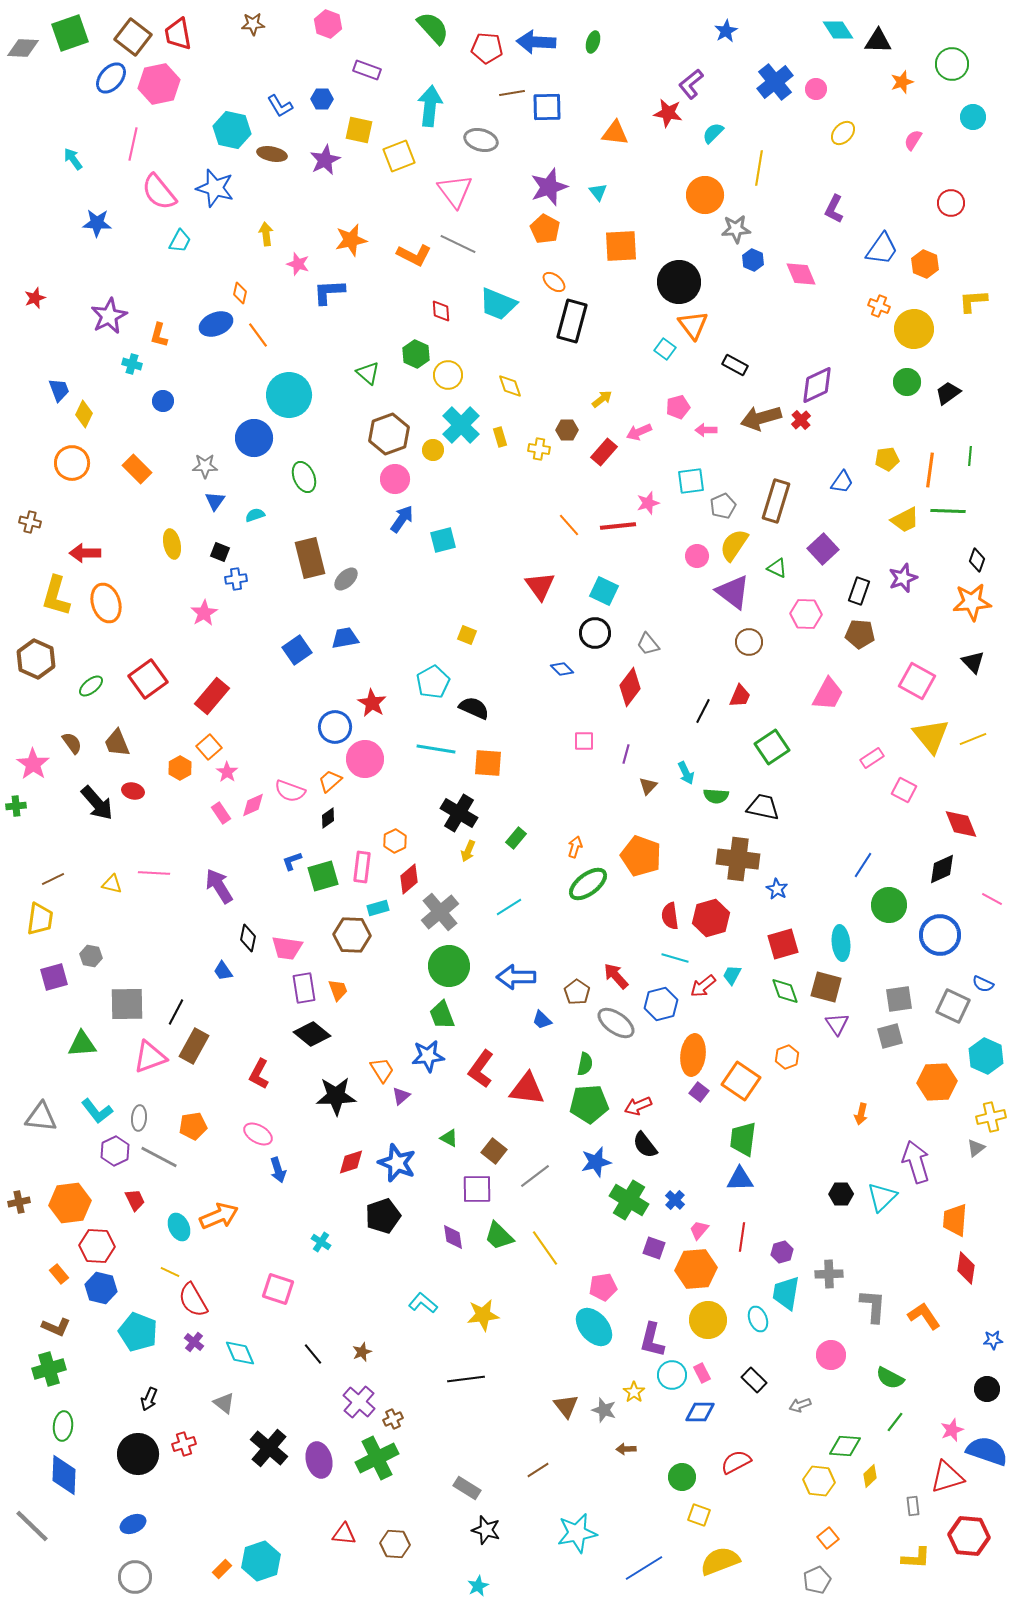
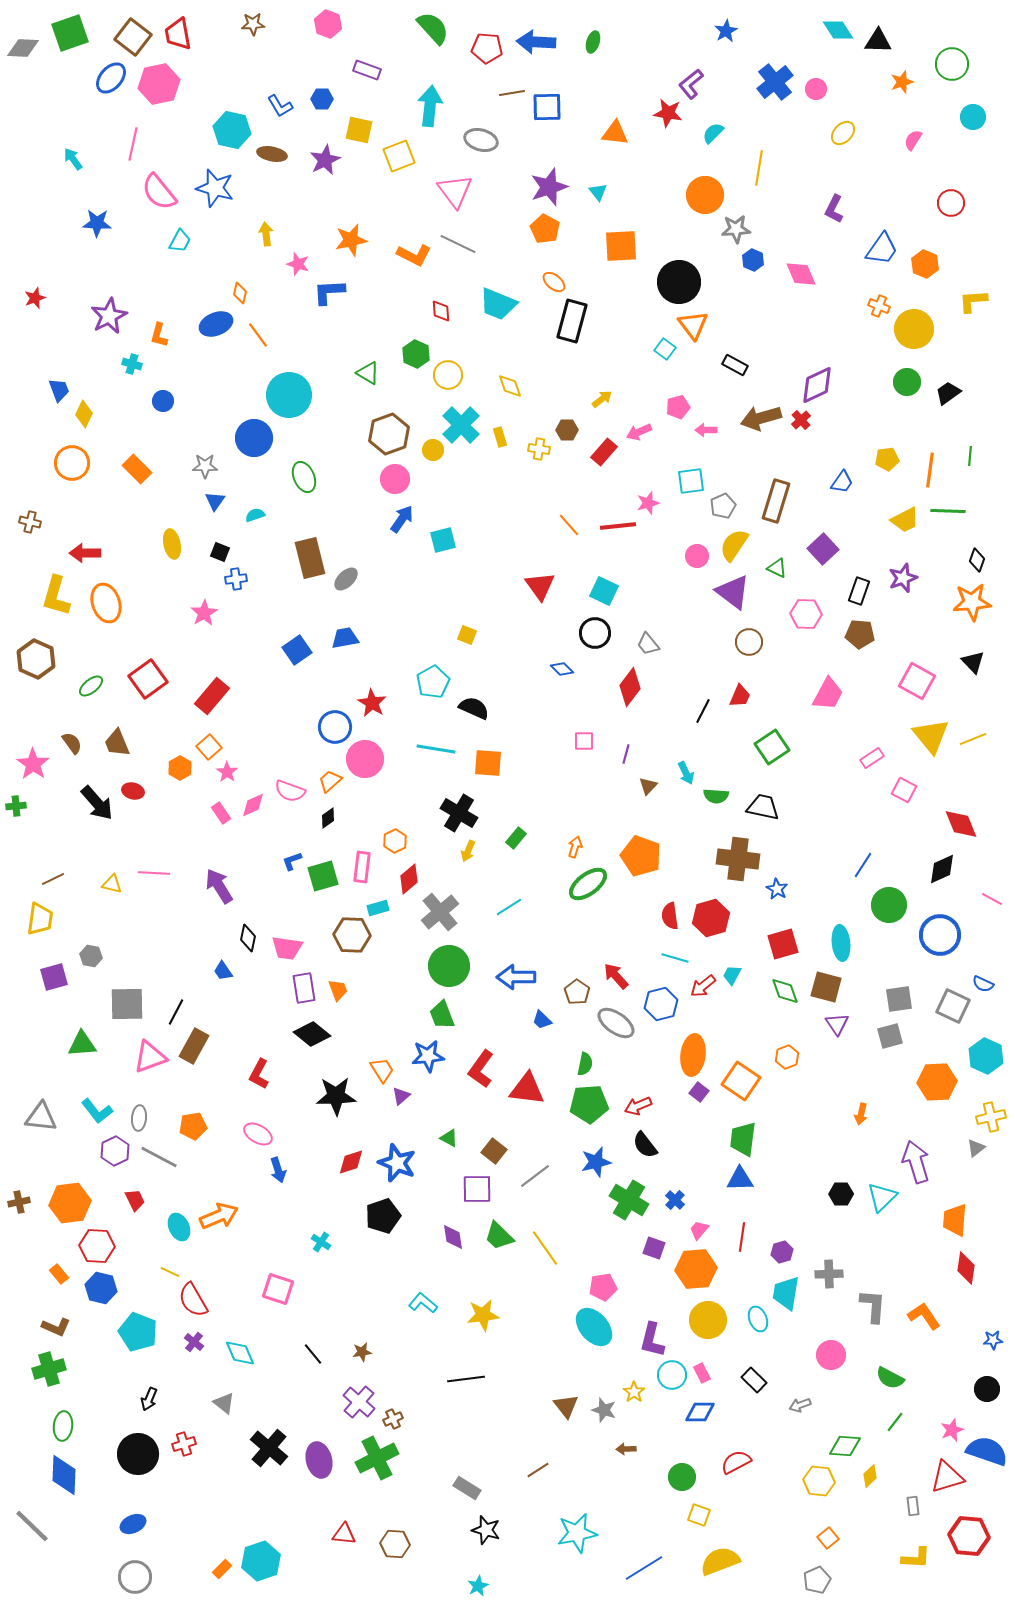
green triangle at (368, 373): rotated 10 degrees counterclockwise
brown star at (362, 1352): rotated 12 degrees clockwise
